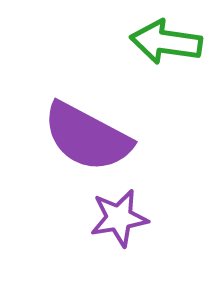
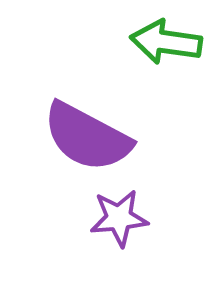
purple star: rotated 4 degrees clockwise
